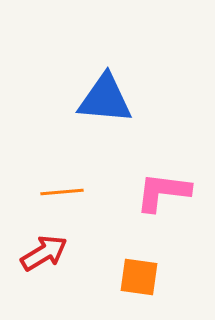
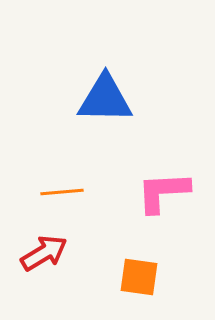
blue triangle: rotated 4 degrees counterclockwise
pink L-shape: rotated 10 degrees counterclockwise
